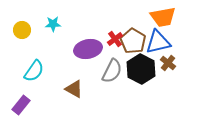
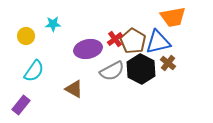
orange trapezoid: moved 10 px right
yellow circle: moved 4 px right, 6 px down
gray semicircle: rotated 35 degrees clockwise
